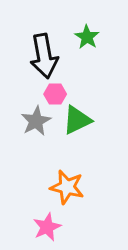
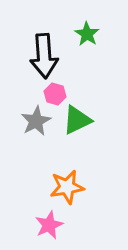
green star: moved 3 px up
black arrow: rotated 6 degrees clockwise
pink hexagon: rotated 15 degrees clockwise
orange star: rotated 24 degrees counterclockwise
pink star: moved 2 px right, 2 px up
